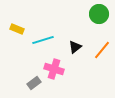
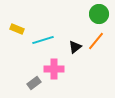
orange line: moved 6 px left, 9 px up
pink cross: rotated 18 degrees counterclockwise
